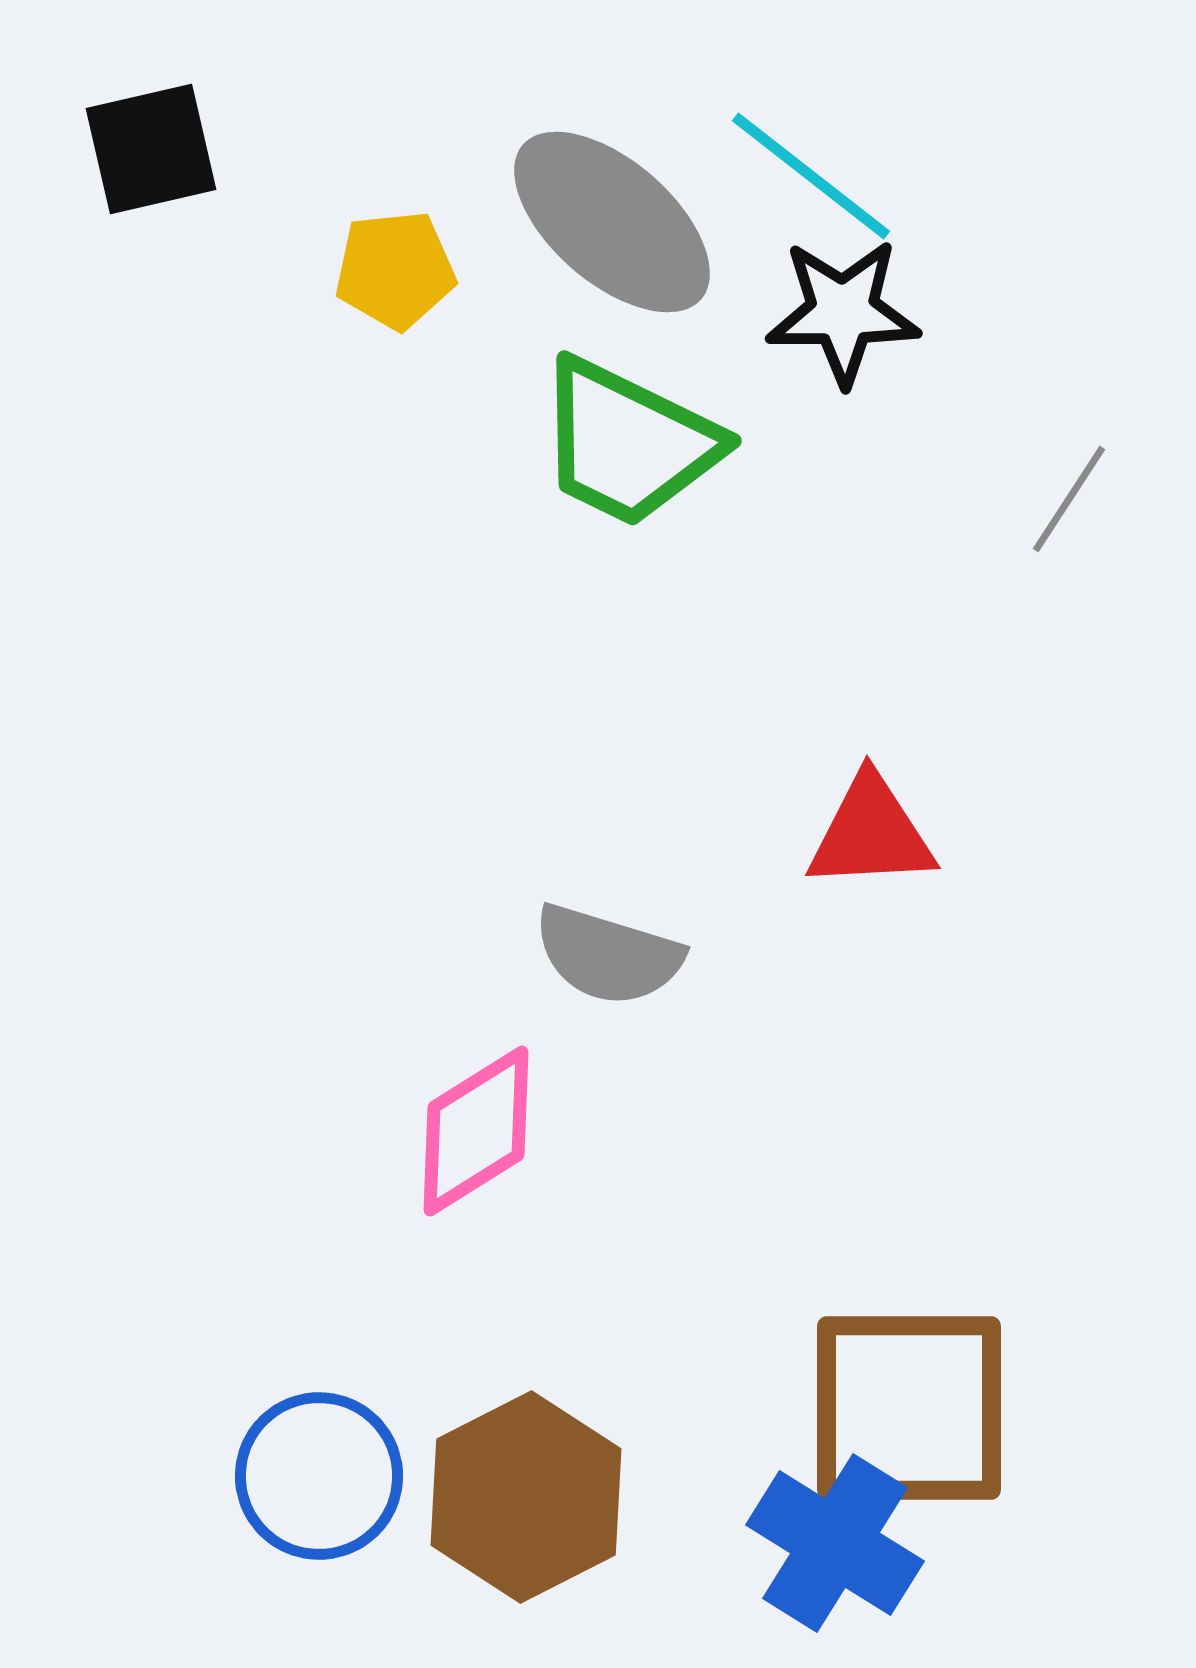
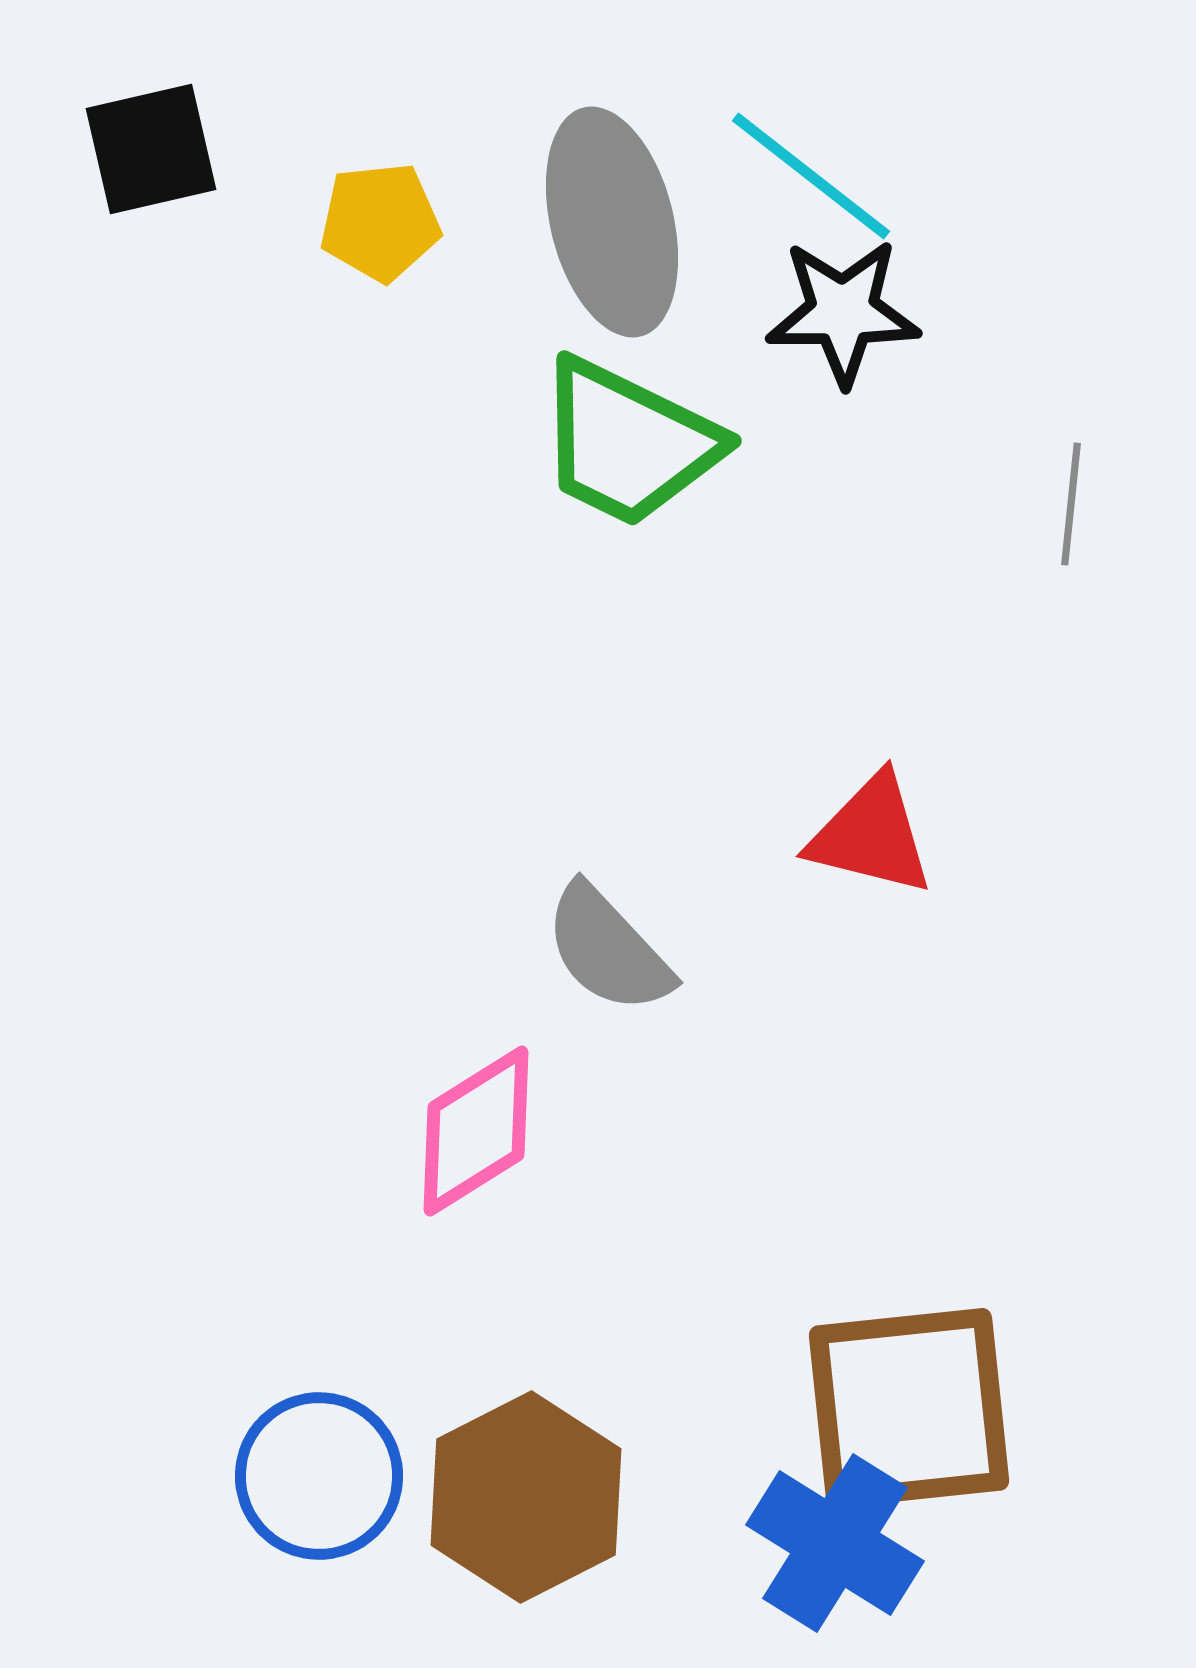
gray ellipse: rotated 35 degrees clockwise
yellow pentagon: moved 15 px left, 48 px up
gray line: moved 2 px right, 5 px down; rotated 27 degrees counterclockwise
red triangle: moved 2 px down; rotated 17 degrees clockwise
gray semicircle: moved 6 px up; rotated 30 degrees clockwise
brown square: rotated 6 degrees counterclockwise
